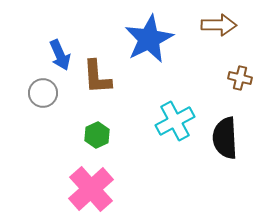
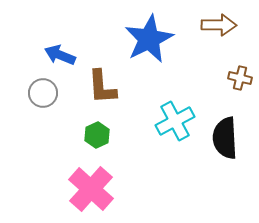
blue arrow: rotated 136 degrees clockwise
brown L-shape: moved 5 px right, 10 px down
pink cross: rotated 6 degrees counterclockwise
